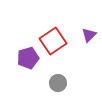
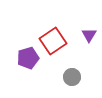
purple triangle: rotated 14 degrees counterclockwise
gray circle: moved 14 px right, 6 px up
